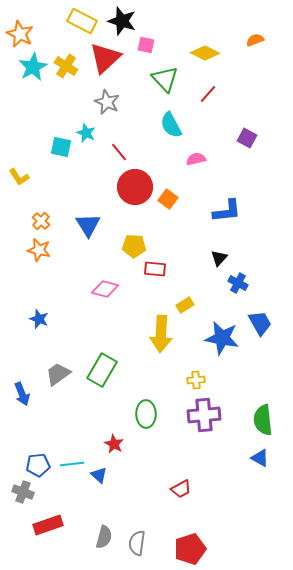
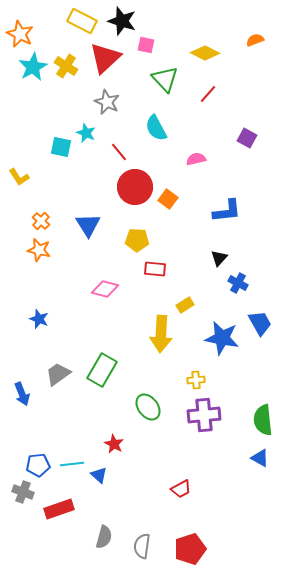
cyan semicircle at (171, 125): moved 15 px left, 3 px down
yellow pentagon at (134, 246): moved 3 px right, 6 px up
green ellipse at (146, 414): moved 2 px right, 7 px up; rotated 36 degrees counterclockwise
red rectangle at (48, 525): moved 11 px right, 16 px up
gray semicircle at (137, 543): moved 5 px right, 3 px down
